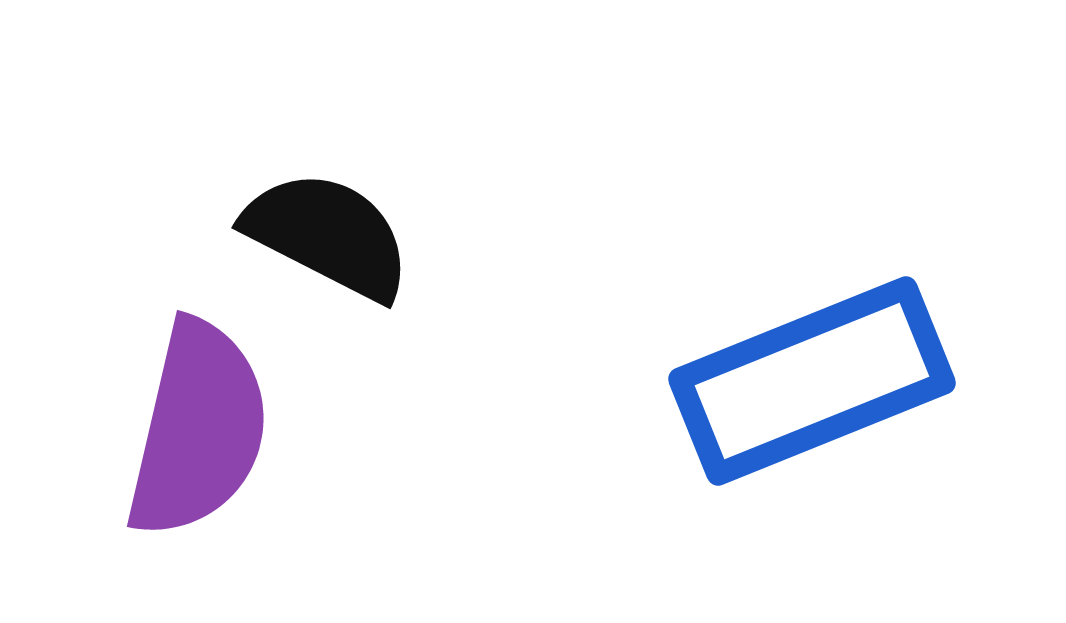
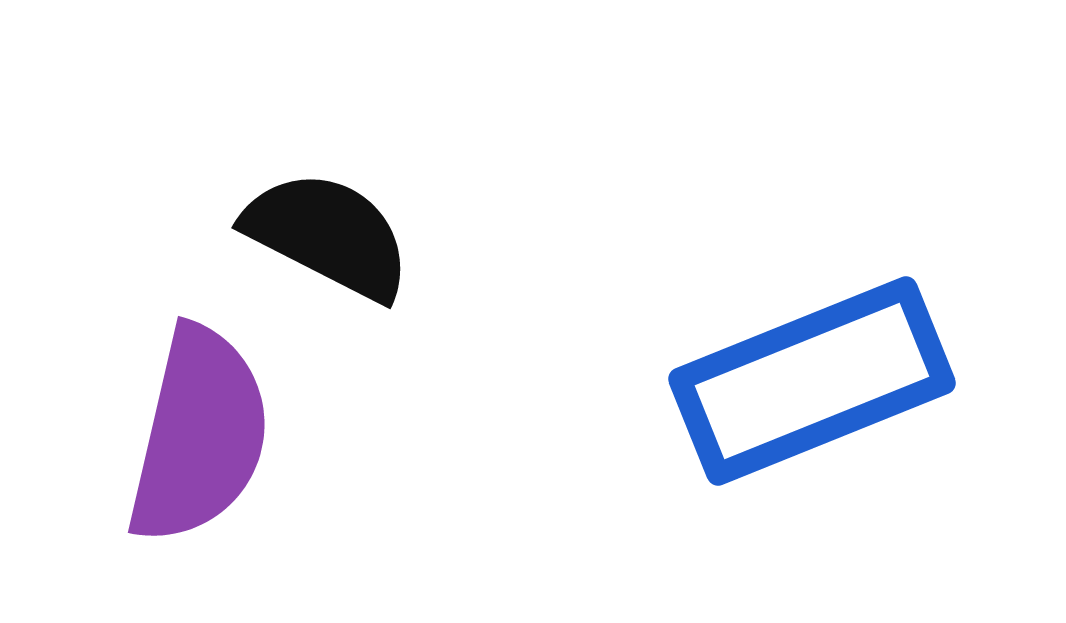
purple semicircle: moved 1 px right, 6 px down
